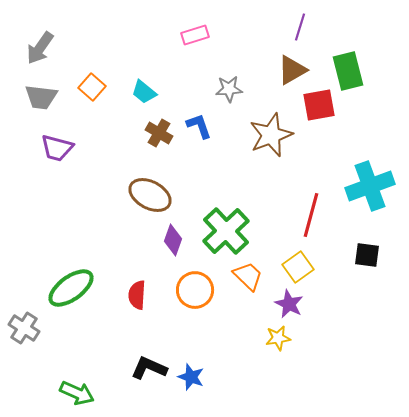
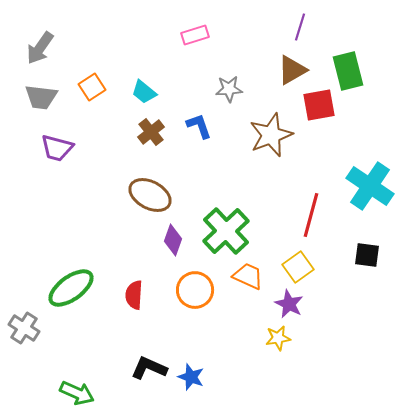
orange square: rotated 16 degrees clockwise
brown cross: moved 8 px left, 1 px up; rotated 20 degrees clockwise
cyan cross: rotated 36 degrees counterclockwise
orange trapezoid: rotated 20 degrees counterclockwise
red semicircle: moved 3 px left
